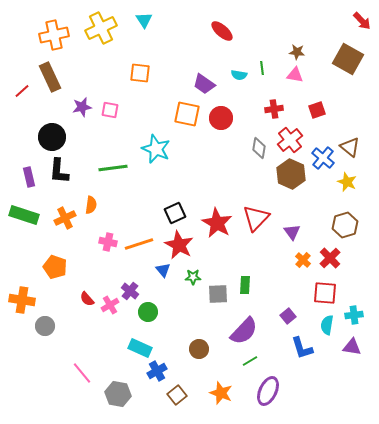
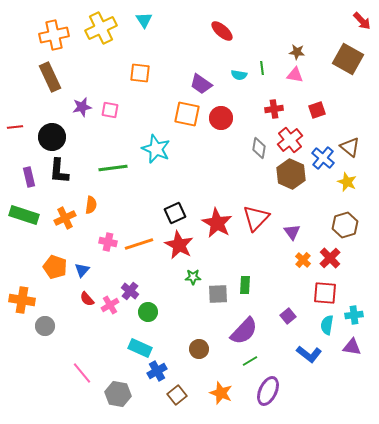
purple trapezoid at (204, 84): moved 3 px left
red line at (22, 91): moved 7 px left, 36 px down; rotated 35 degrees clockwise
blue triangle at (163, 270): moved 81 px left; rotated 21 degrees clockwise
blue L-shape at (302, 348): moved 7 px right, 6 px down; rotated 35 degrees counterclockwise
